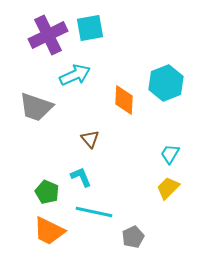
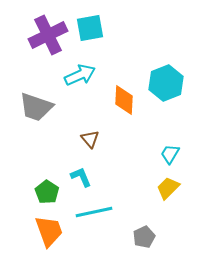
cyan arrow: moved 5 px right
green pentagon: rotated 10 degrees clockwise
cyan line: rotated 24 degrees counterclockwise
orange trapezoid: rotated 136 degrees counterclockwise
gray pentagon: moved 11 px right
